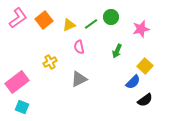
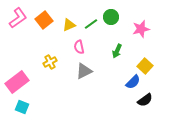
gray triangle: moved 5 px right, 8 px up
